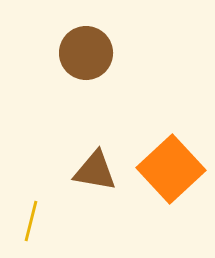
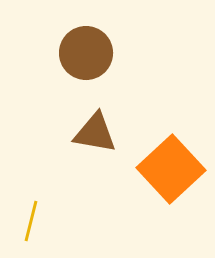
brown triangle: moved 38 px up
